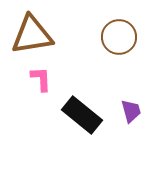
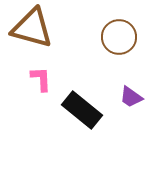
brown triangle: moved 7 px up; rotated 24 degrees clockwise
purple trapezoid: moved 14 px up; rotated 140 degrees clockwise
black rectangle: moved 5 px up
